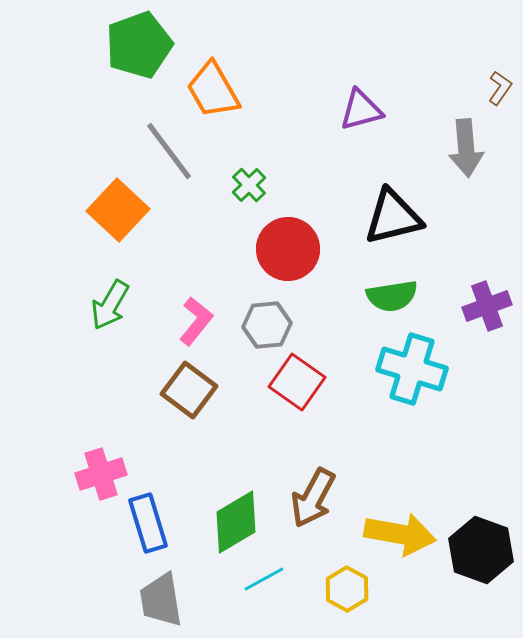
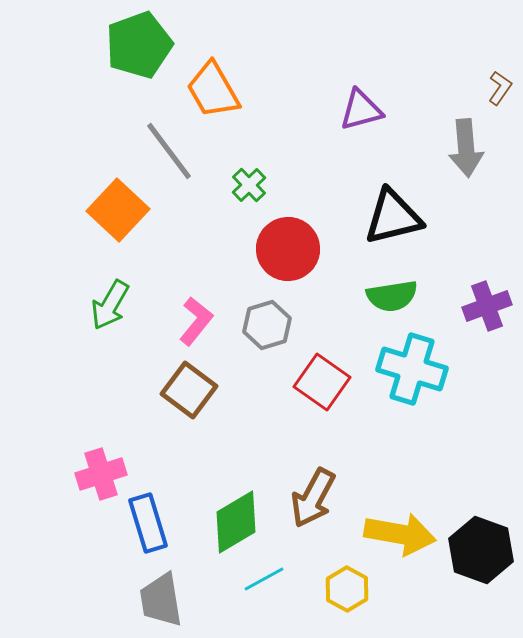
gray hexagon: rotated 12 degrees counterclockwise
red square: moved 25 px right
